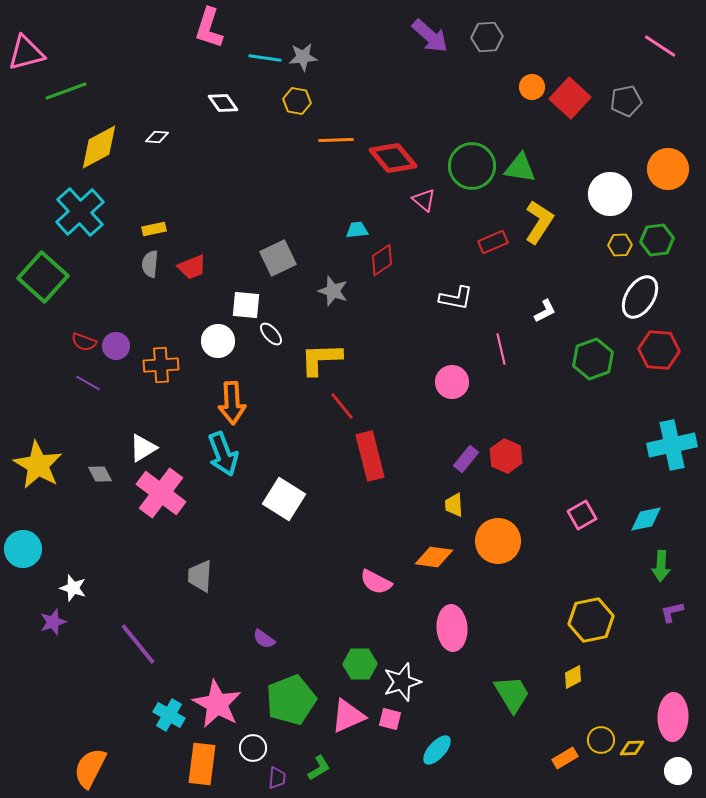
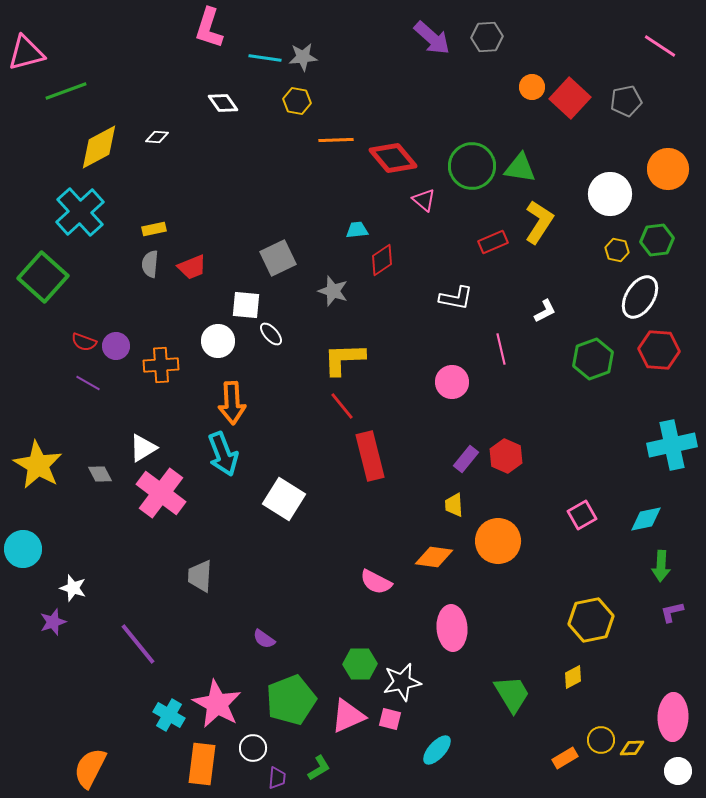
purple arrow at (430, 36): moved 2 px right, 2 px down
yellow hexagon at (620, 245): moved 3 px left, 5 px down; rotated 15 degrees clockwise
yellow L-shape at (321, 359): moved 23 px right
white star at (402, 682): rotated 6 degrees clockwise
